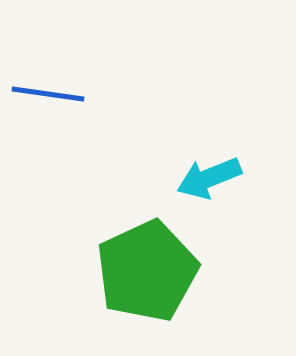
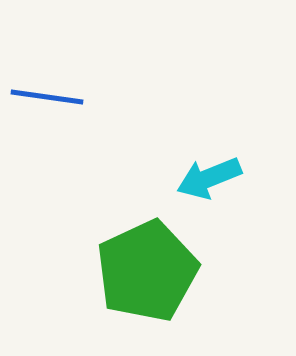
blue line: moved 1 px left, 3 px down
